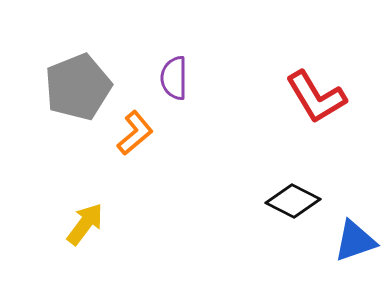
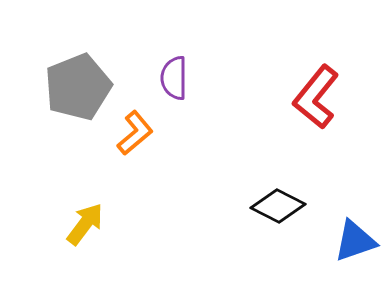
red L-shape: rotated 70 degrees clockwise
black diamond: moved 15 px left, 5 px down
